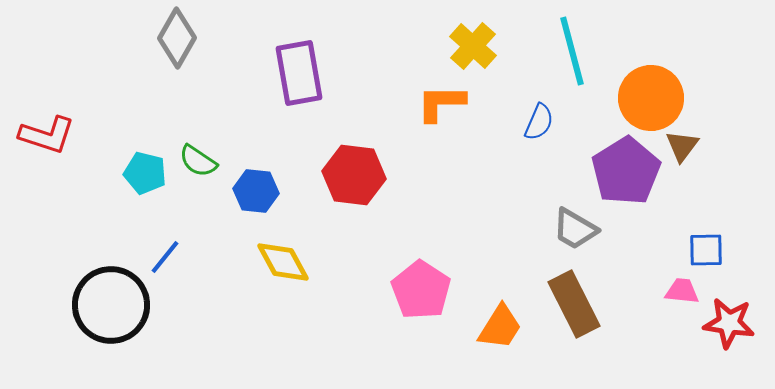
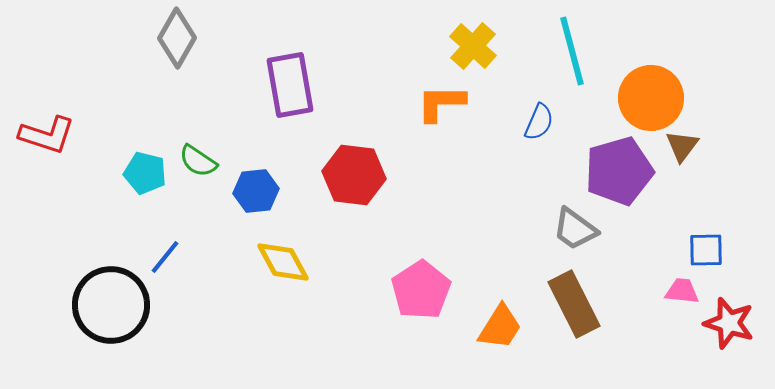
purple rectangle: moved 9 px left, 12 px down
purple pentagon: moved 7 px left; rotated 16 degrees clockwise
blue hexagon: rotated 12 degrees counterclockwise
gray trapezoid: rotated 6 degrees clockwise
pink pentagon: rotated 6 degrees clockwise
red star: rotated 9 degrees clockwise
